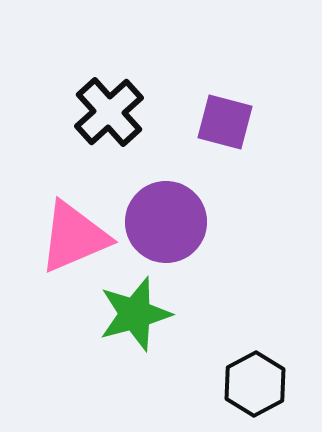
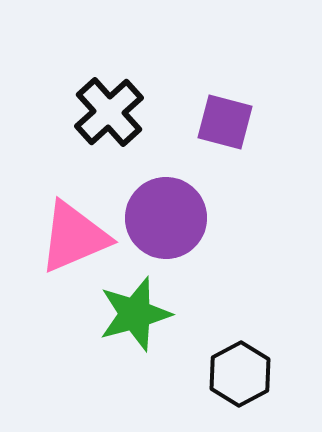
purple circle: moved 4 px up
black hexagon: moved 15 px left, 10 px up
